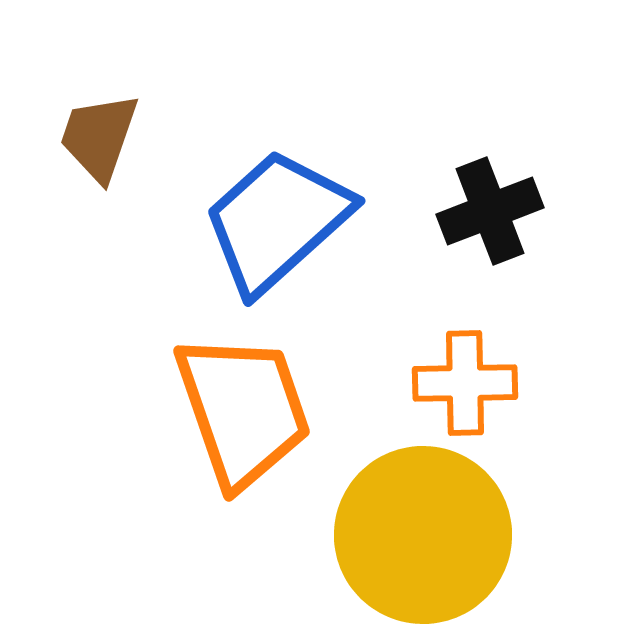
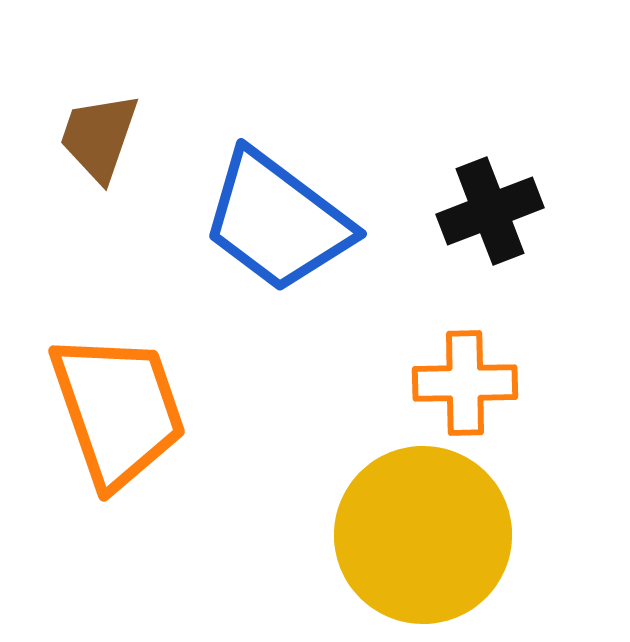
blue trapezoid: rotated 101 degrees counterclockwise
orange trapezoid: moved 125 px left
